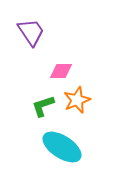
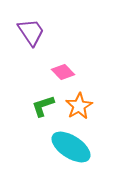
pink diamond: moved 2 px right, 1 px down; rotated 45 degrees clockwise
orange star: moved 2 px right, 6 px down; rotated 8 degrees counterclockwise
cyan ellipse: moved 9 px right
